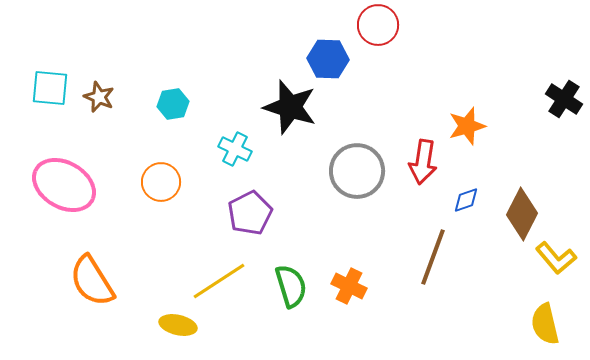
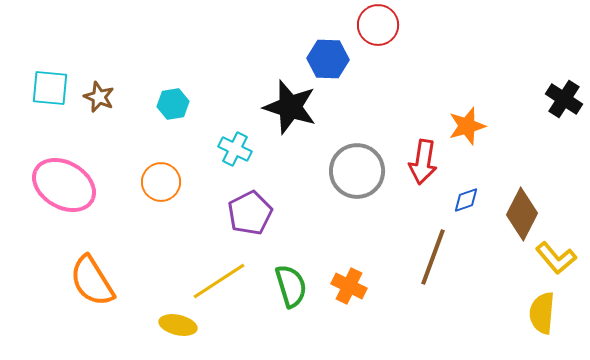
yellow semicircle: moved 3 px left, 11 px up; rotated 18 degrees clockwise
